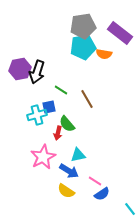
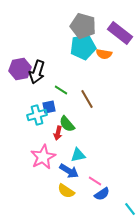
gray pentagon: rotated 25 degrees clockwise
